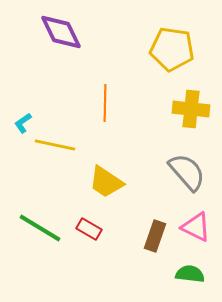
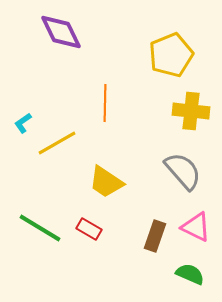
yellow pentagon: moved 1 px left, 6 px down; rotated 30 degrees counterclockwise
yellow cross: moved 2 px down
yellow line: moved 2 px right, 2 px up; rotated 42 degrees counterclockwise
gray semicircle: moved 4 px left, 1 px up
green semicircle: rotated 16 degrees clockwise
